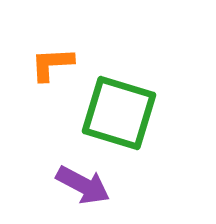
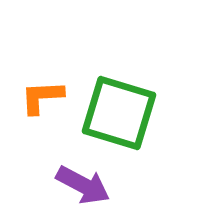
orange L-shape: moved 10 px left, 33 px down
